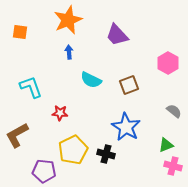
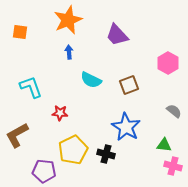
green triangle: moved 2 px left; rotated 28 degrees clockwise
